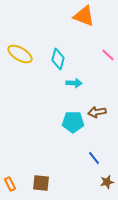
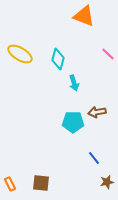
pink line: moved 1 px up
cyan arrow: rotated 70 degrees clockwise
